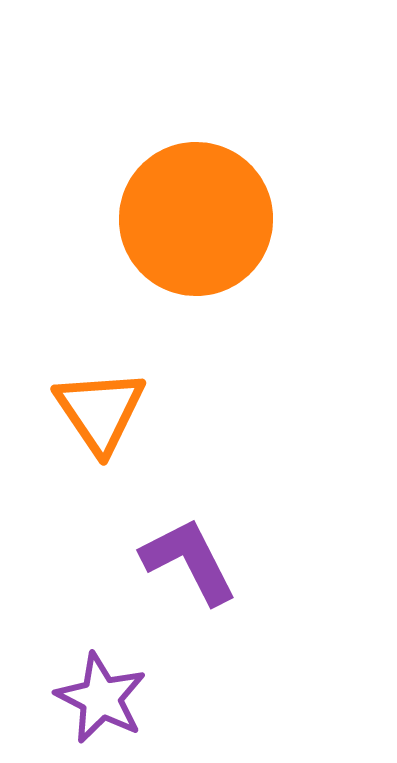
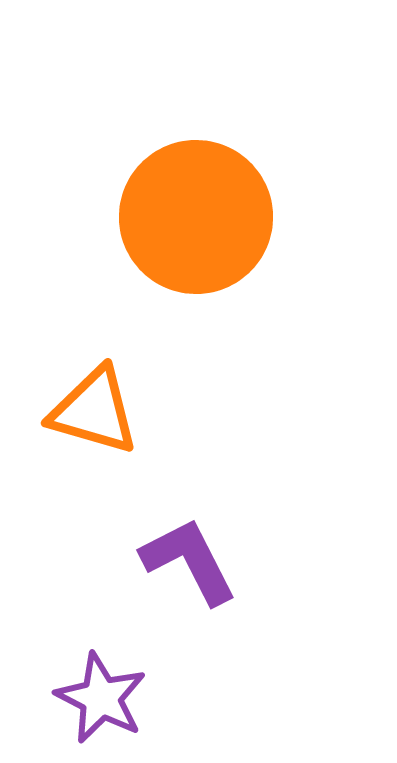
orange circle: moved 2 px up
orange triangle: moved 6 px left; rotated 40 degrees counterclockwise
